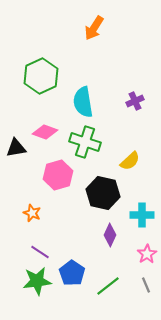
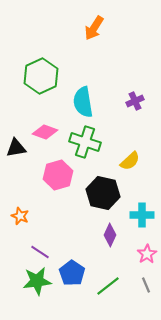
orange star: moved 12 px left, 3 px down
